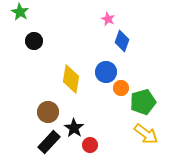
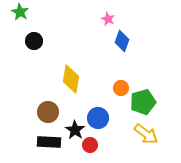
blue circle: moved 8 px left, 46 px down
black star: moved 1 px right, 2 px down
black rectangle: rotated 50 degrees clockwise
